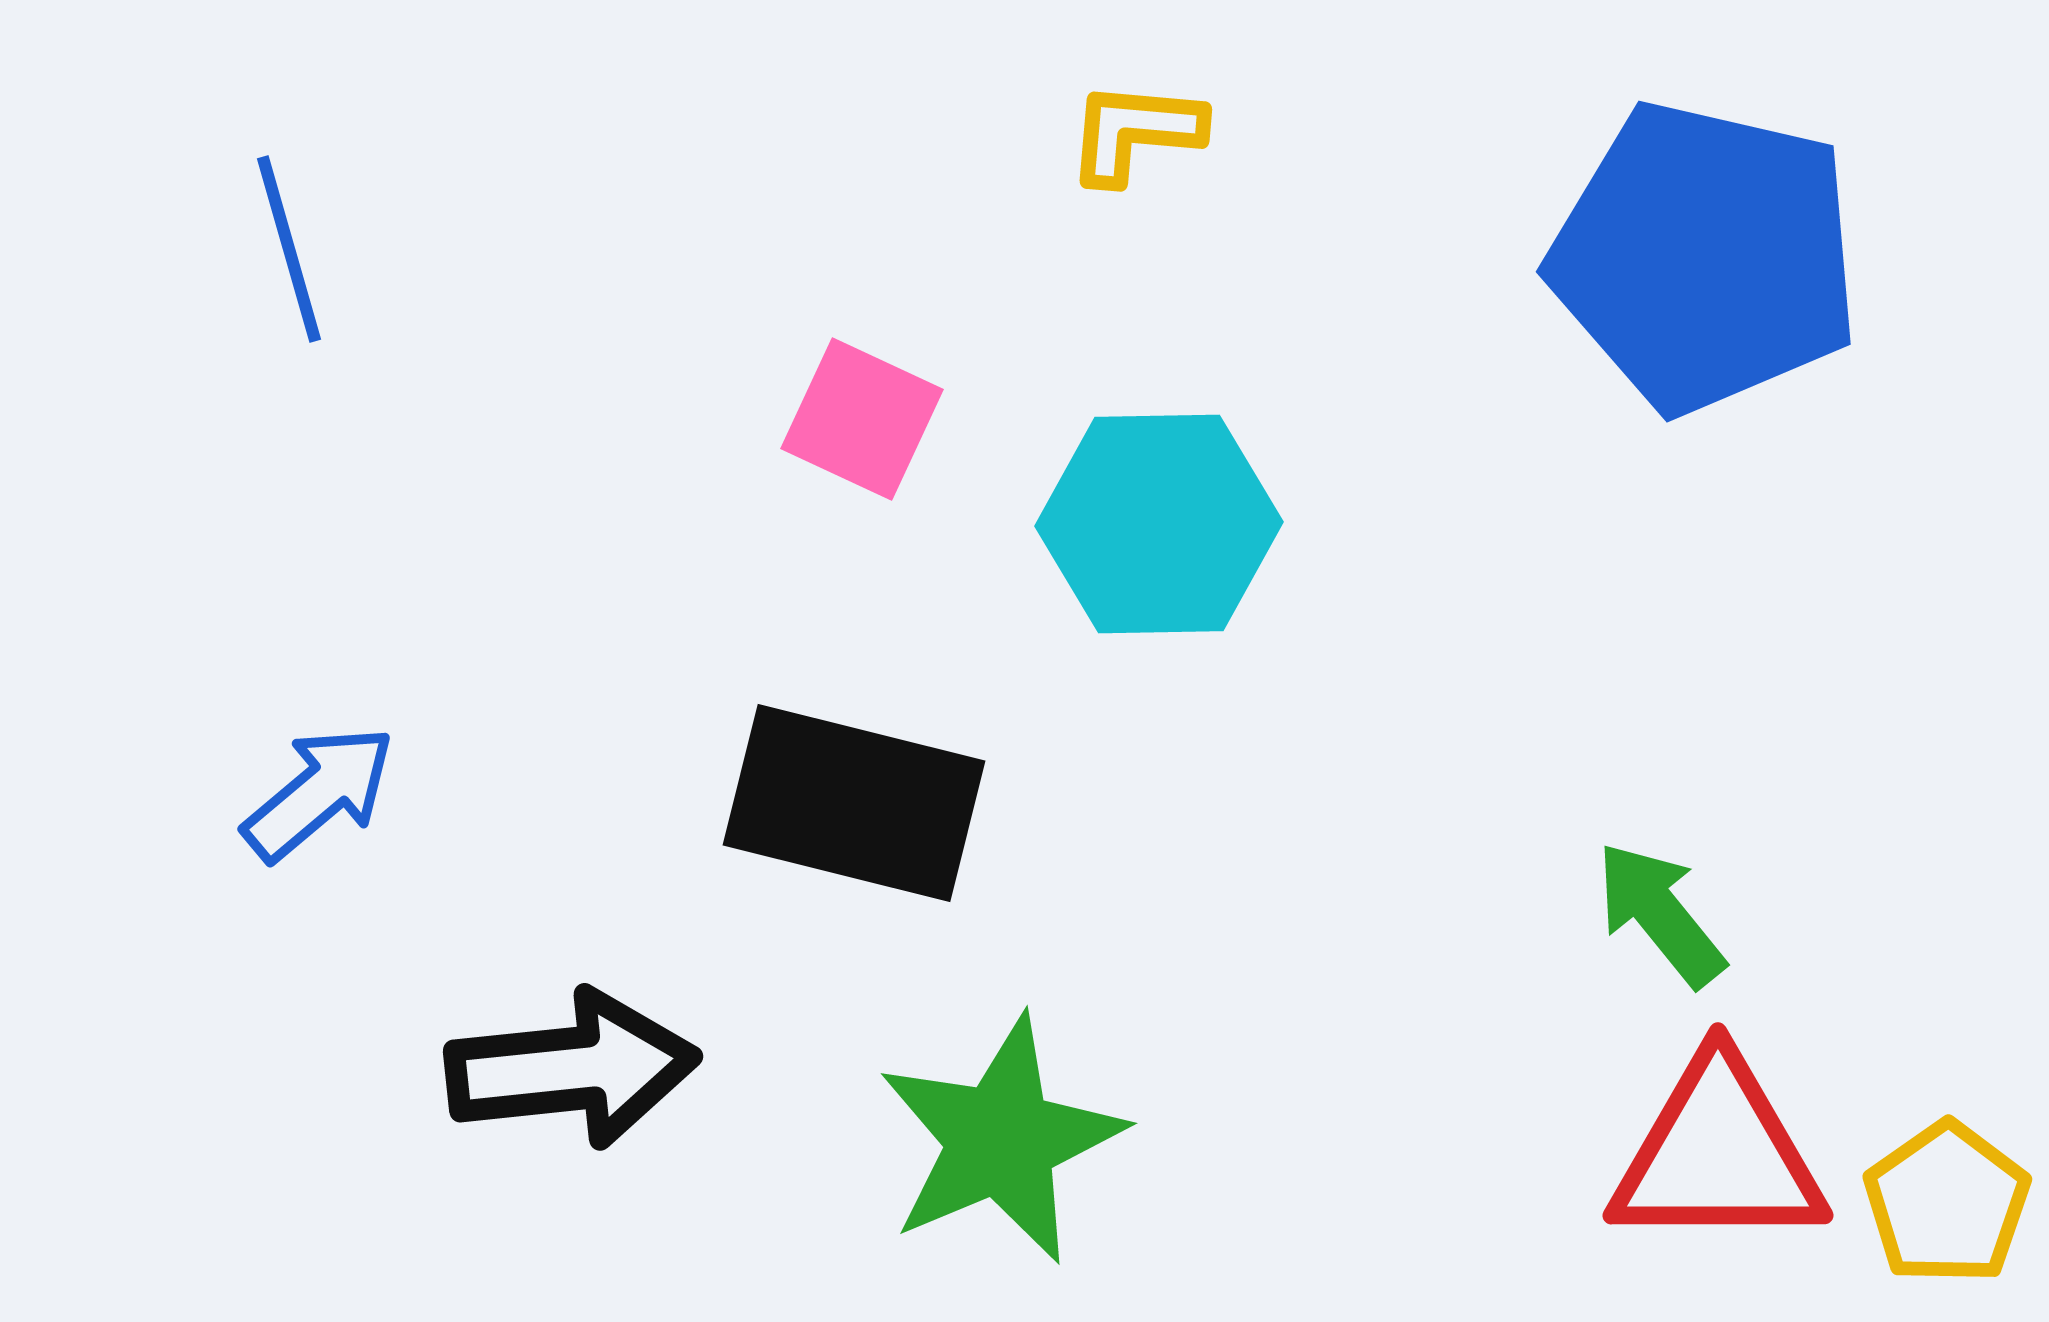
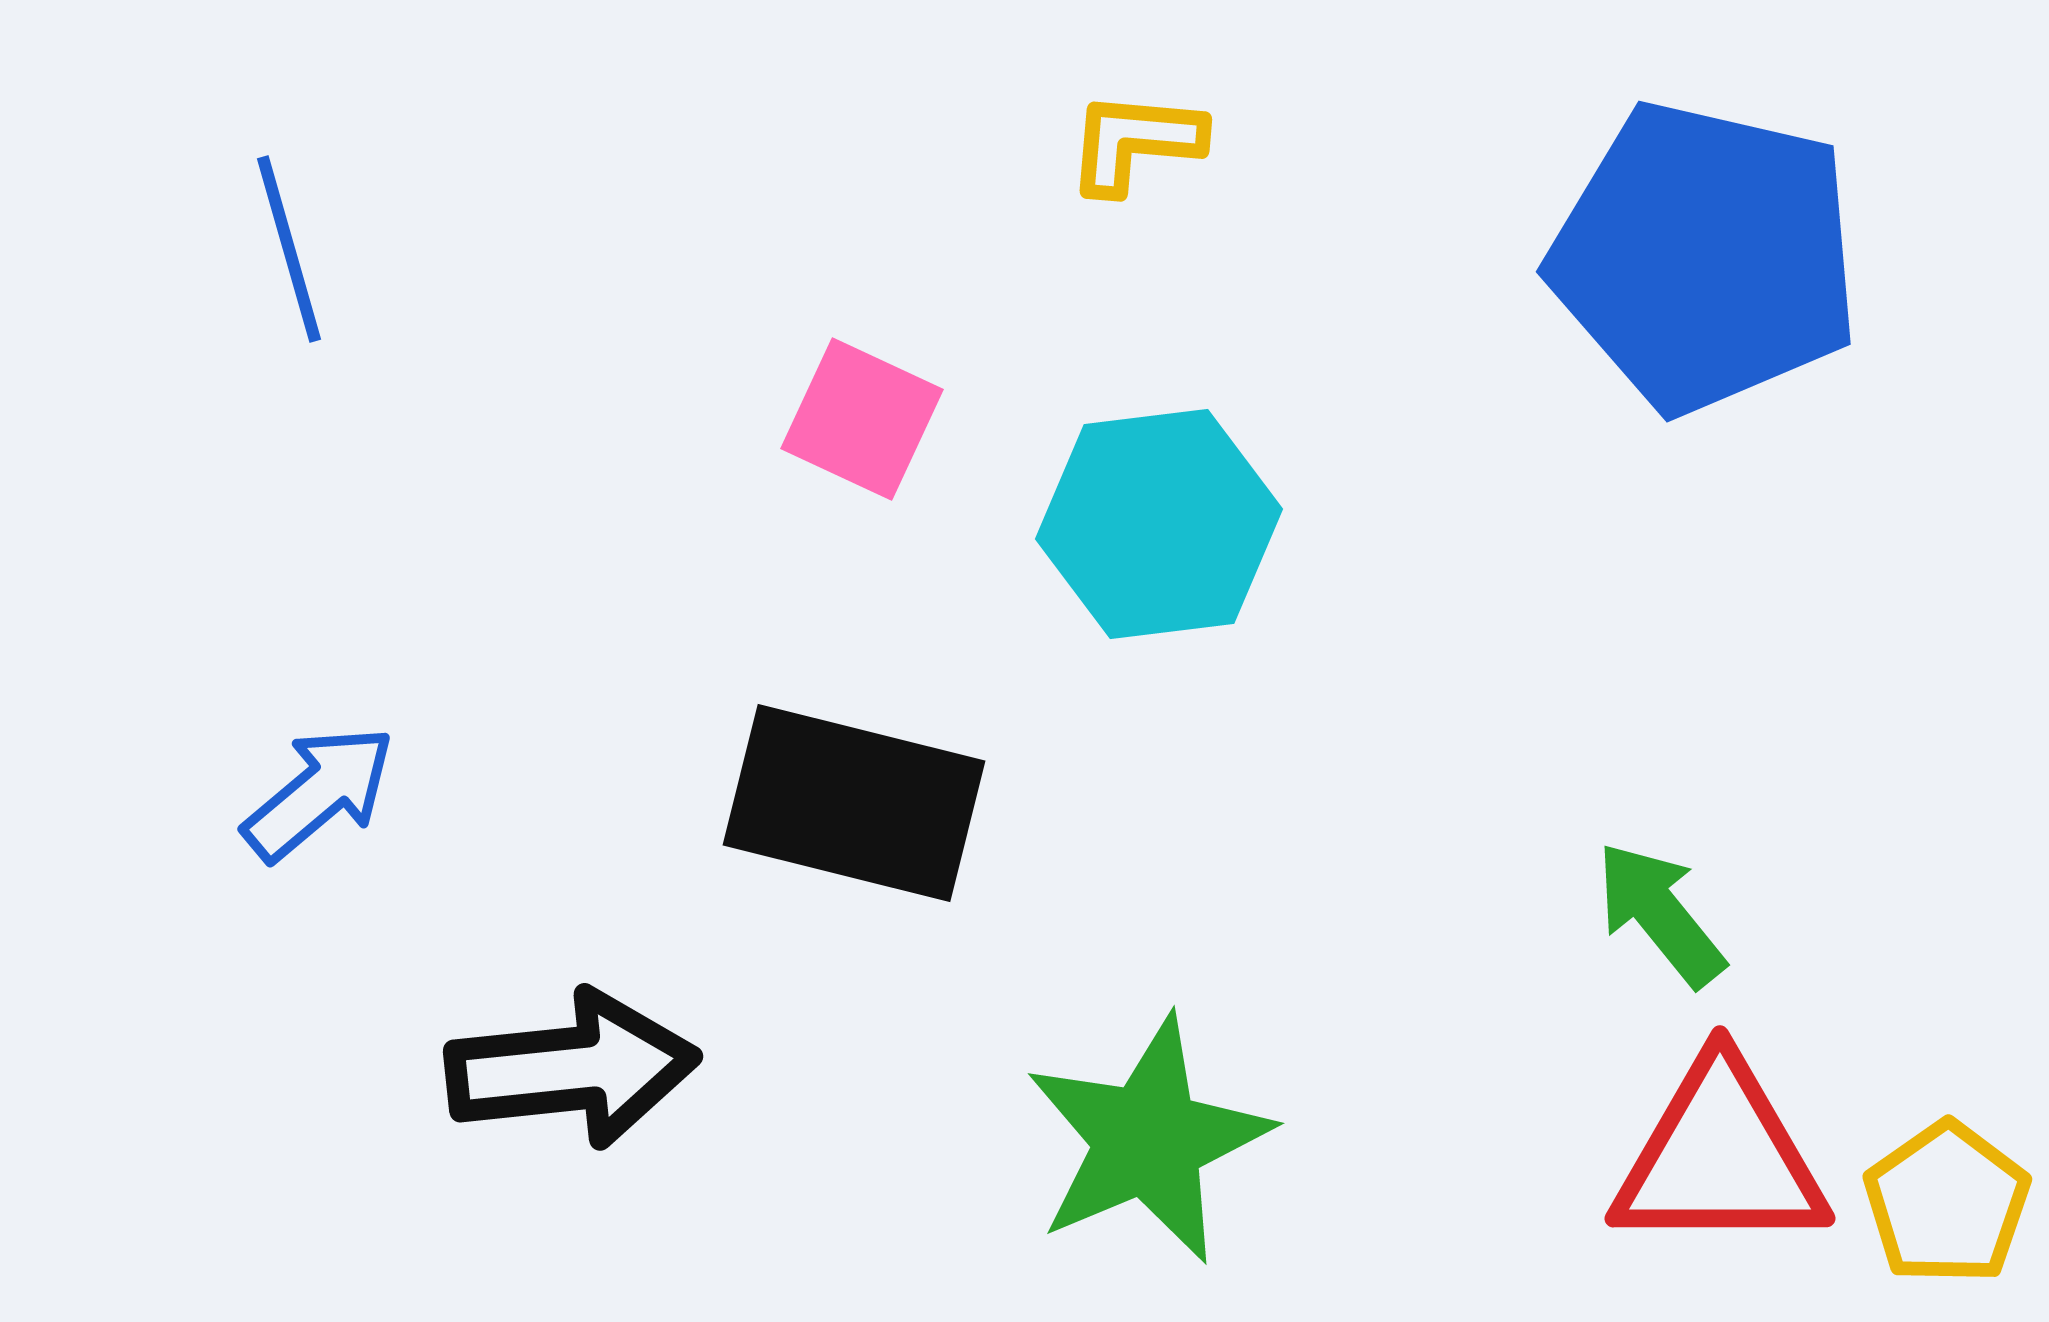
yellow L-shape: moved 10 px down
cyan hexagon: rotated 6 degrees counterclockwise
green star: moved 147 px right
red triangle: moved 2 px right, 3 px down
